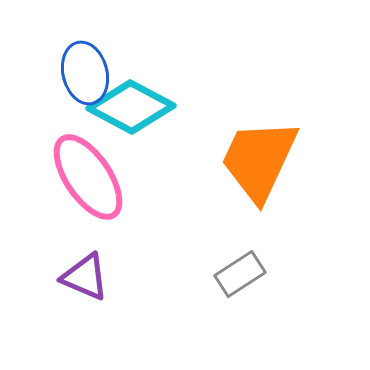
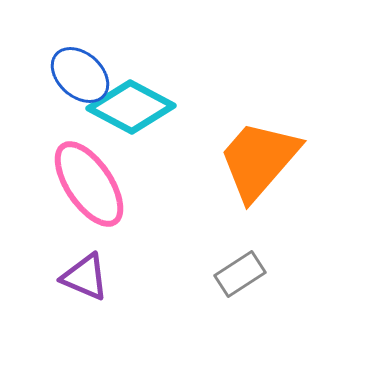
blue ellipse: moved 5 px left, 2 px down; rotated 34 degrees counterclockwise
orange trapezoid: rotated 16 degrees clockwise
pink ellipse: moved 1 px right, 7 px down
